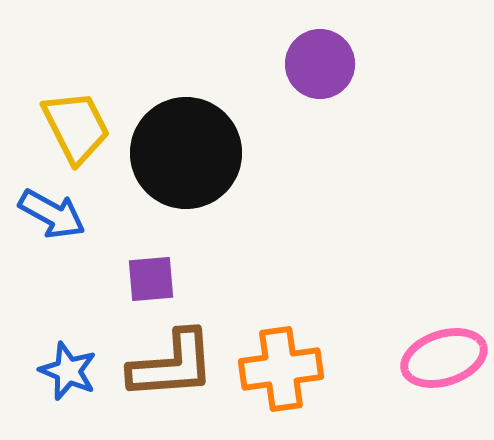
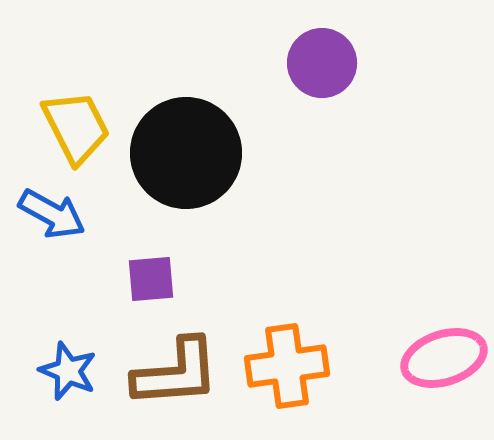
purple circle: moved 2 px right, 1 px up
brown L-shape: moved 4 px right, 8 px down
orange cross: moved 6 px right, 3 px up
